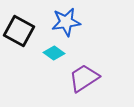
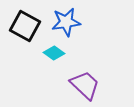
black square: moved 6 px right, 5 px up
purple trapezoid: moved 1 px right, 7 px down; rotated 76 degrees clockwise
